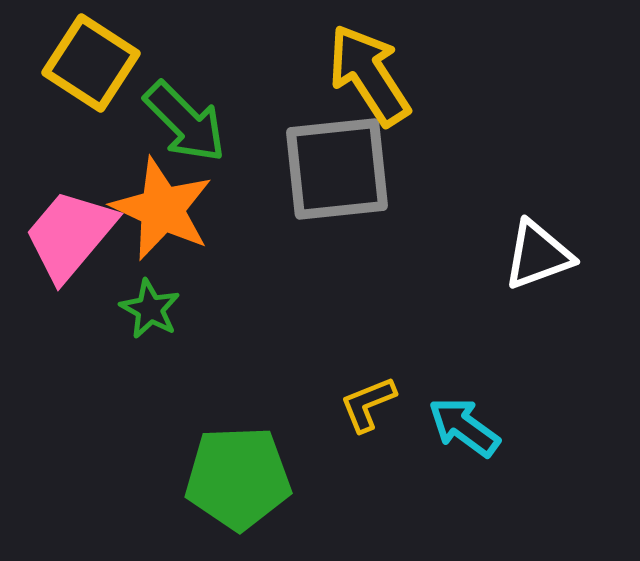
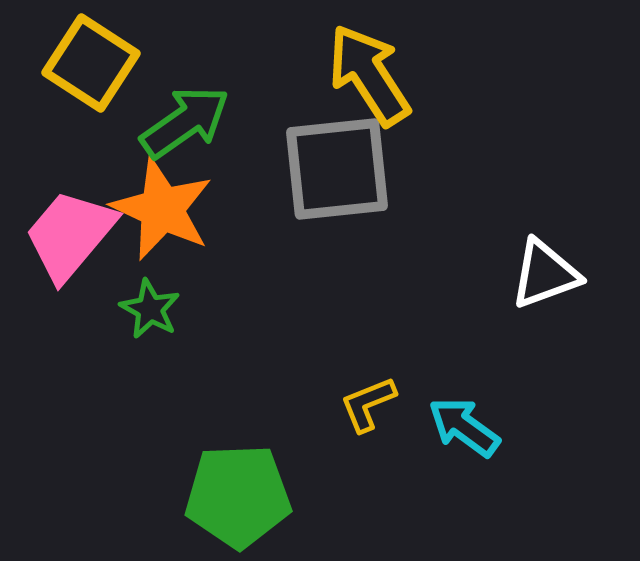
green arrow: rotated 80 degrees counterclockwise
white triangle: moved 7 px right, 19 px down
green pentagon: moved 18 px down
